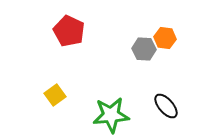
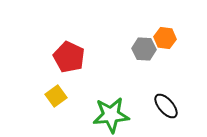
red pentagon: moved 26 px down
yellow square: moved 1 px right, 1 px down
